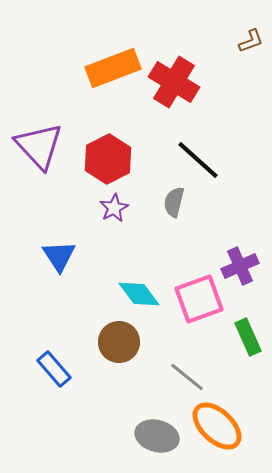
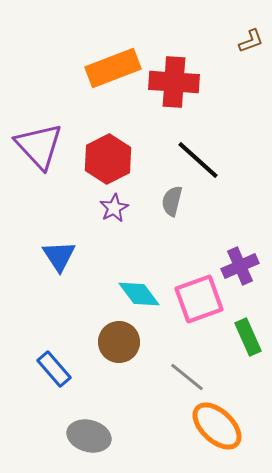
red cross: rotated 27 degrees counterclockwise
gray semicircle: moved 2 px left, 1 px up
gray ellipse: moved 68 px left
